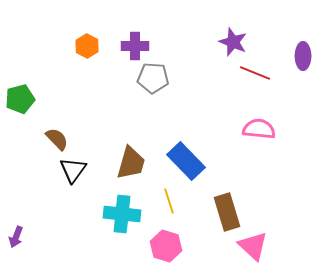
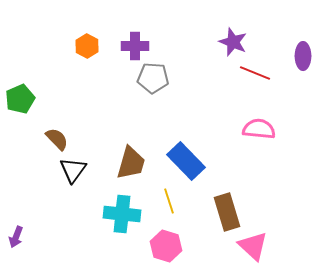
green pentagon: rotated 8 degrees counterclockwise
